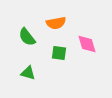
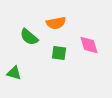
green semicircle: moved 2 px right; rotated 12 degrees counterclockwise
pink diamond: moved 2 px right, 1 px down
green triangle: moved 14 px left
